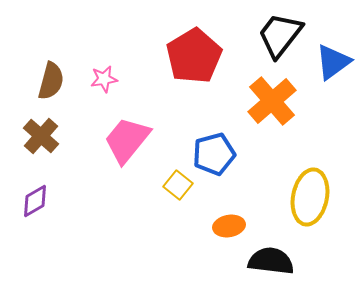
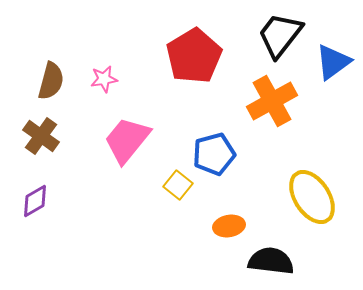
orange cross: rotated 12 degrees clockwise
brown cross: rotated 6 degrees counterclockwise
yellow ellipse: moved 2 px right; rotated 44 degrees counterclockwise
